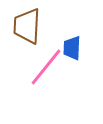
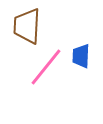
blue trapezoid: moved 9 px right, 8 px down
